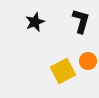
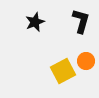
orange circle: moved 2 px left
